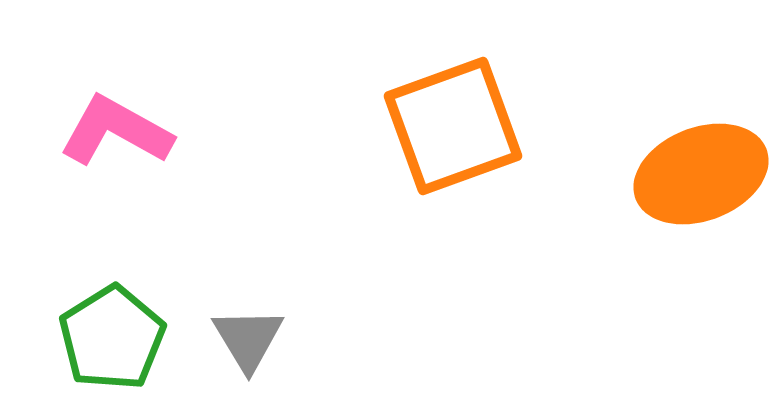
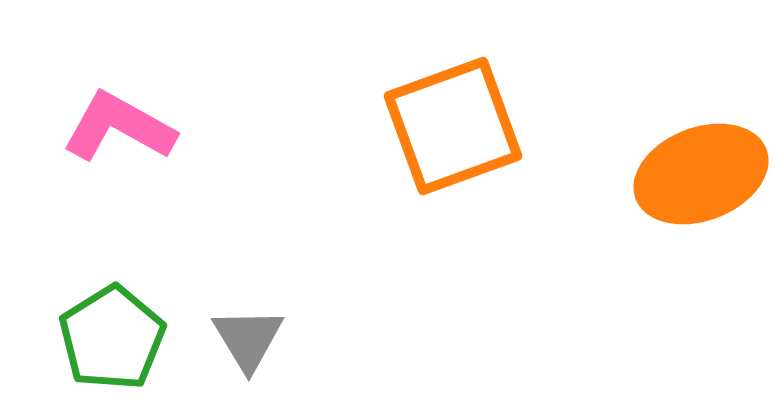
pink L-shape: moved 3 px right, 4 px up
